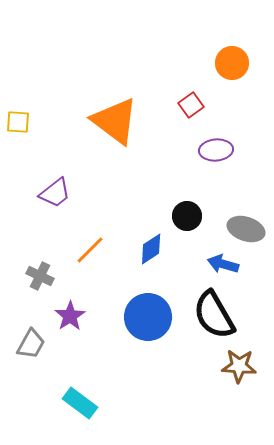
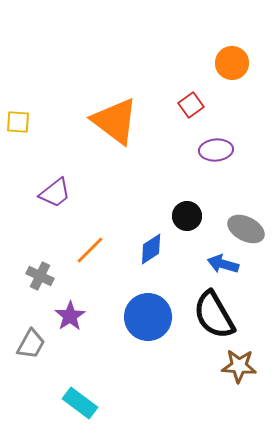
gray ellipse: rotated 9 degrees clockwise
